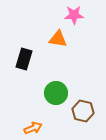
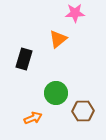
pink star: moved 1 px right, 2 px up
orange triangle: rotated 48 degrees counterclockwise
brown hexagon: rotated 15 degrees counterclockwise
orange arrow: moved 10 px up
